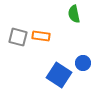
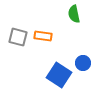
orange rectangle: moved 2 px right
